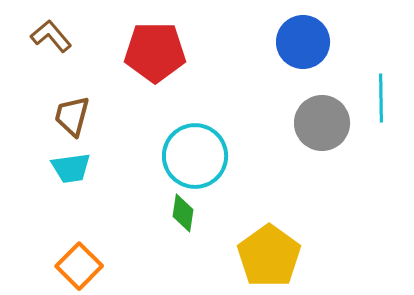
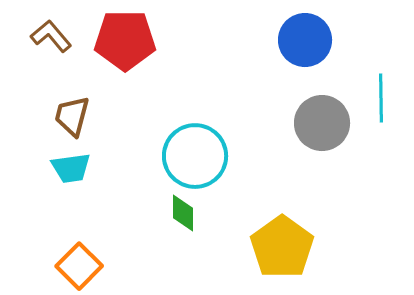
blue circle: moved 2 px right, 2 px up
red pentagon: moved 30 px left, 12 px up
green diamond: rotated 9 degrees counterclockwise
yellow pentagon: moved 13 px right, 9 px up
